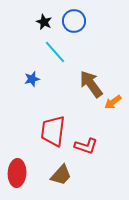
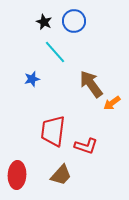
orange arrow: moved 1 px left, 1 px down
red ellipse: moved 2 px down
